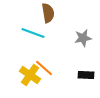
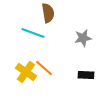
yellow cross: moved 4 px left, 3 px up
